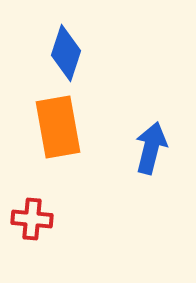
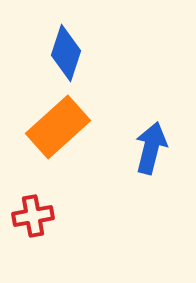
orange rectangle: rotated 58 degrees clockwise
red cross: moved 1 px right, 3 px up; rotated 15 degrees counterclockwise
